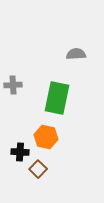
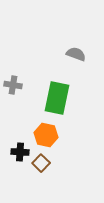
gray semicircle: rotated 24 degrees clockwise
gray cross: rotated 12 degrees clockwise
orange hexagon: moved 2 px up
brown square: moved 3 px right, 6 px up
